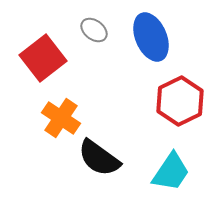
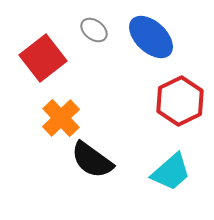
blue ellipse: rotated 24 degrees counterclockwise
orange cross: rotated 12 degrees clockwise
black semicircle: moved 7 px left, 2 px down
cyan trapezoid: rotated 15 degrees clockwise
